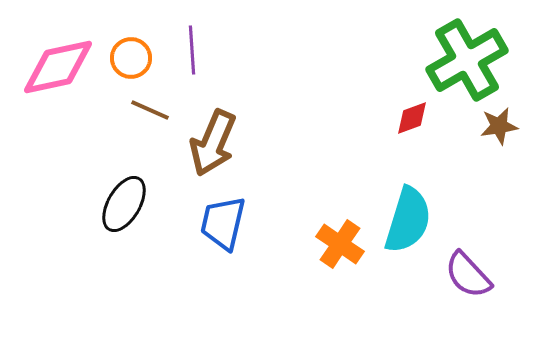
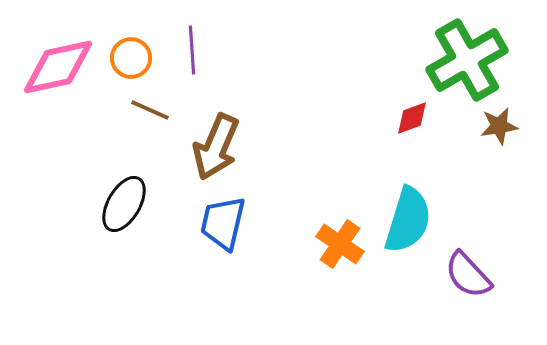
brown arrow: moved 3 px right, 4 px down
